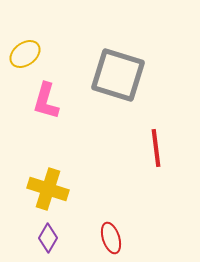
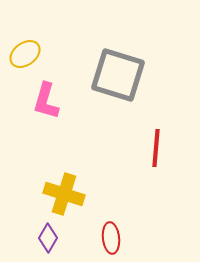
red line: rotated 12 degrees clockwise
yellow cross: moved 16 px right, 5 px down
red ellipse: rotated 12 degrees clockwise
